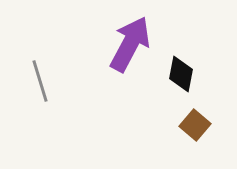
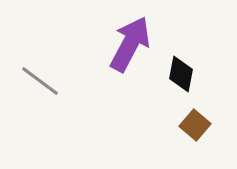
gray line: rotated 36 degrees counterclockwise
